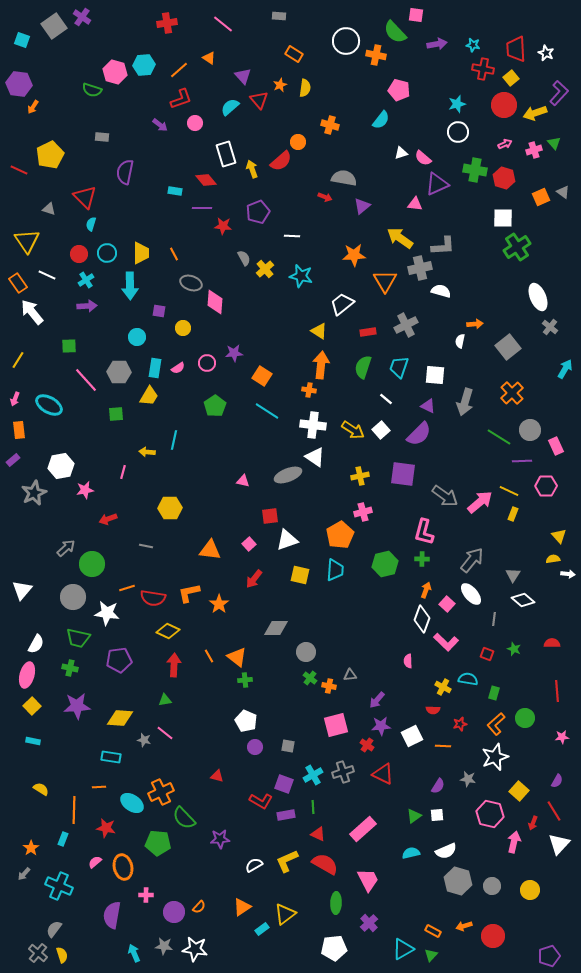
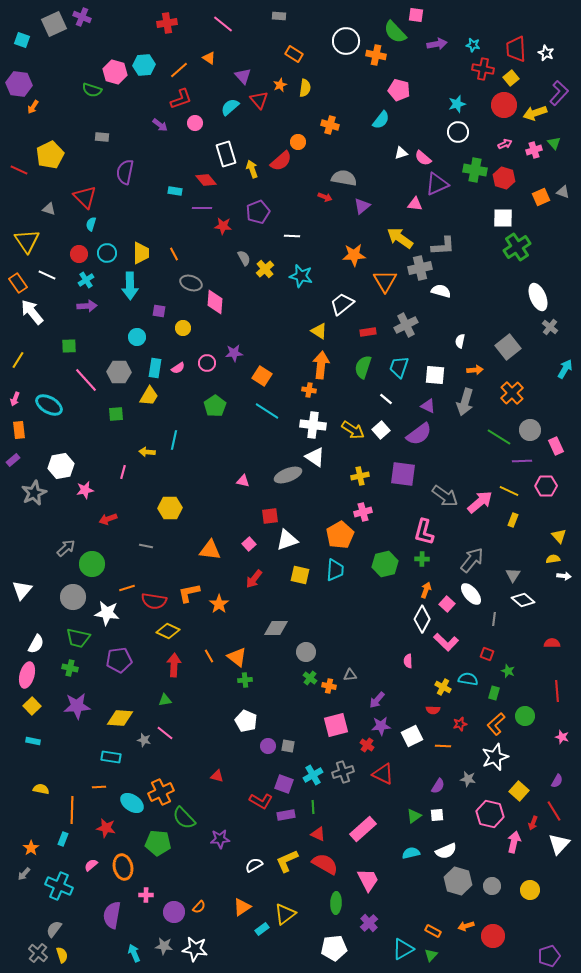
purple cross at (82, 17): rotated 12 degrees counterclockwise
gray square at (54, 26): moved 2 px up; rotated 10 degrees clockwise
gray triangle at (563, 192): rotated 16 degrees counterclockwise
orange arrow at (475, 324): moved 46 px down
purple semicircle at (419, 434): rotated 8 degrees clockwise
yellow rectangle at (513, 514): moved 6 px down
white arrow at (568, 574): moved 4 px left, 2 px down
red semicircle at (153, 598): moved 1 px right, 3 px down
white diamond at (422, 619): rotated 8 degrees clockwise
green star at (514, 649): moved 6 px left, 22 px down
green circle at (525, 718): moved 2 px up
pink star at (562, 737): rotated 24 degrees clockwise
purple circle at (255, 747): moved 13 px right, 1 px up
yellow semicircle at (41, 789): rotated 21 degrees counterclockwise
orange line at (74, 810): moved 2 px left
pink semicircle at (95, 862): moved 4 px left, 3 px down
orange arrow at (464, 926): moved 2 px right
